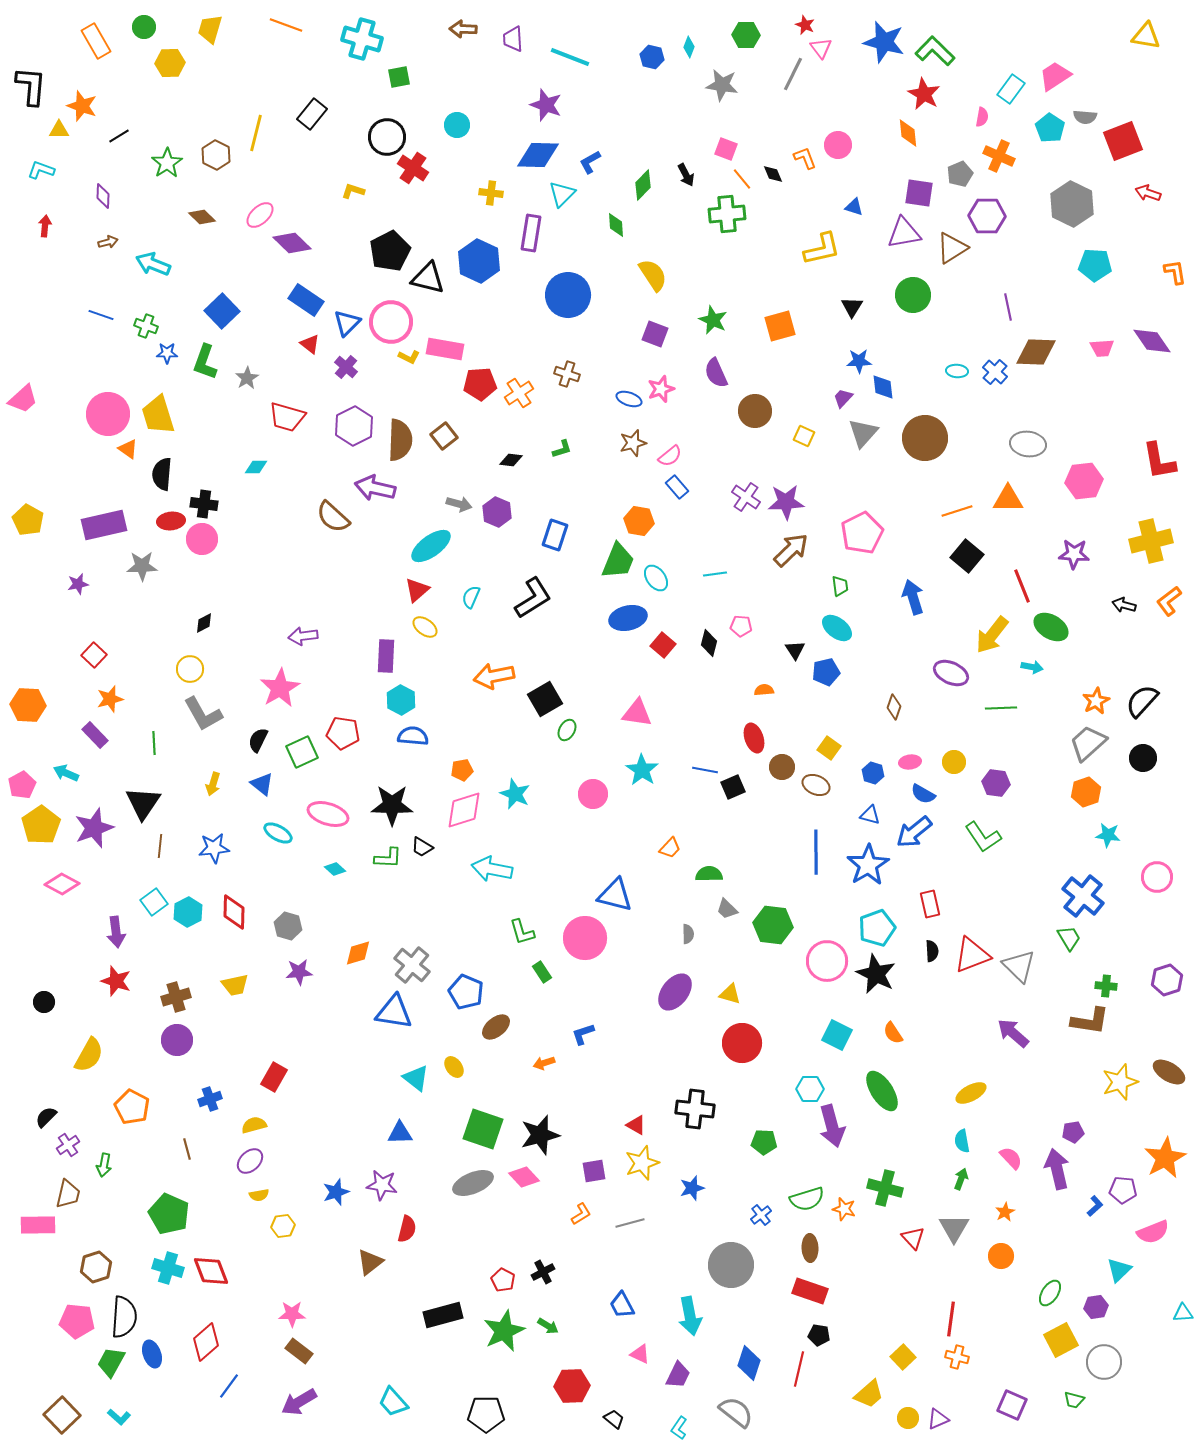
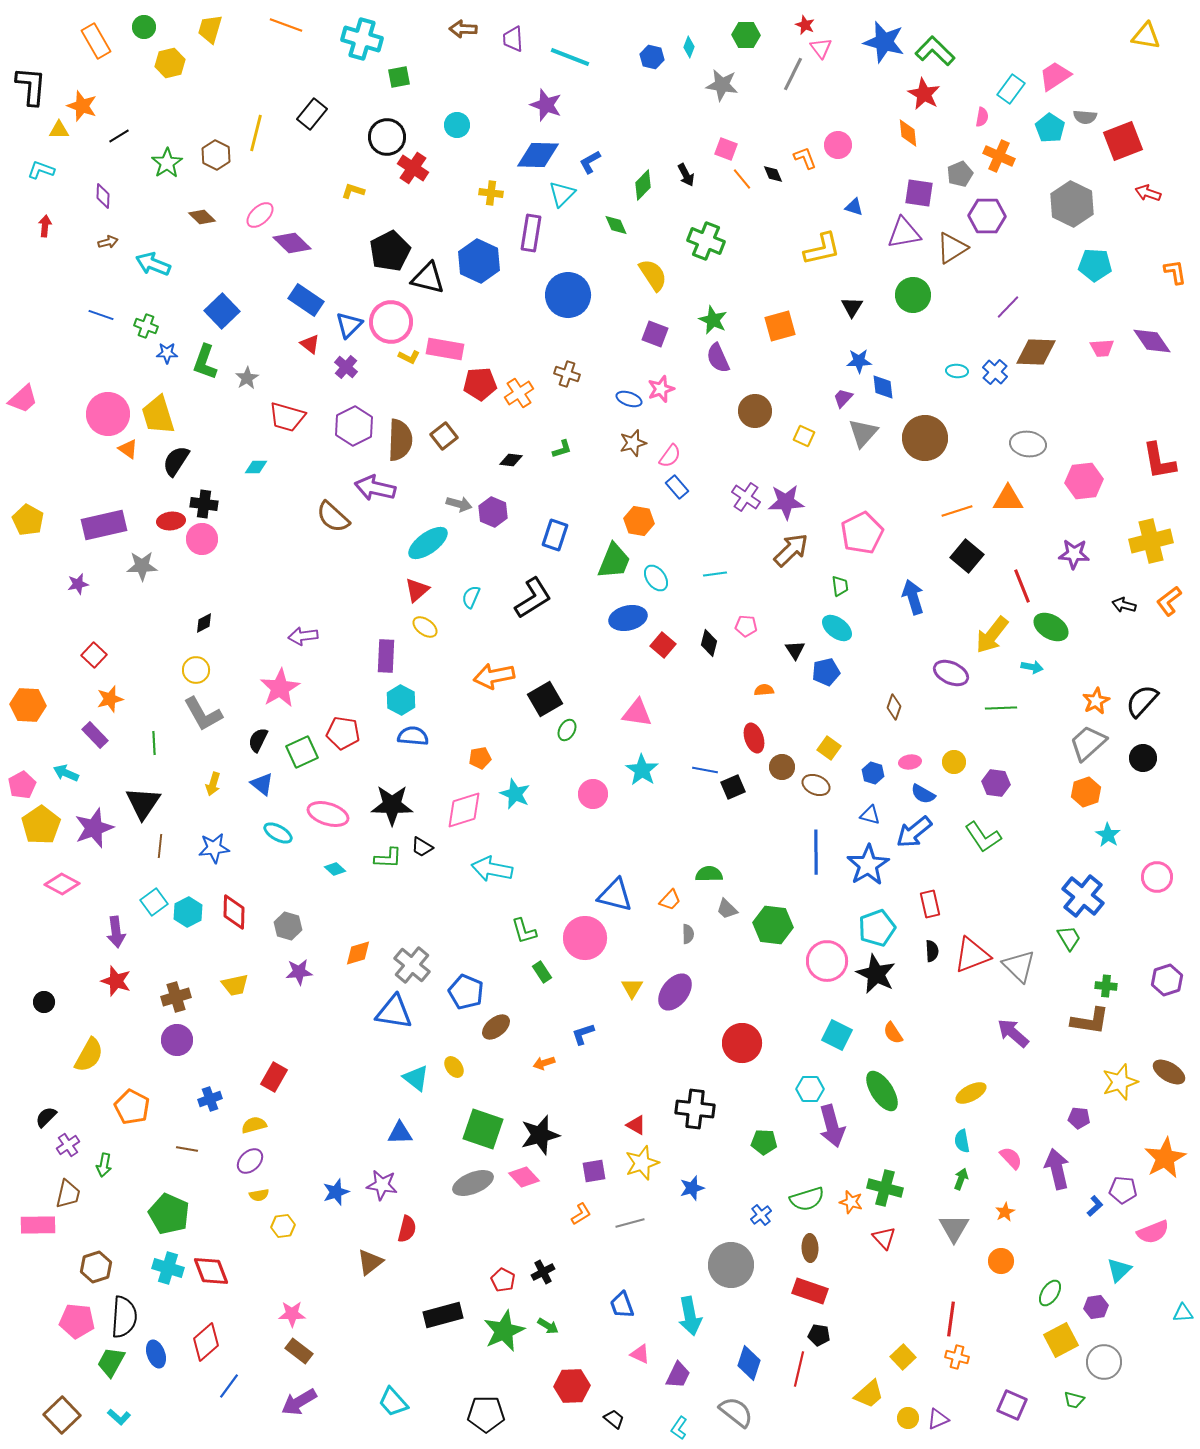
yellow hexagon at (170, 63): rotated 12 degrees counterclockwise
green cross at (727, 214): moved 21 px left, 27 px down; rotated 27 degrees clockwise
green diamond at (616, 225): rotated 20 degrees counterclockwise
purple line at (1008, 307): rotated 56 degrees clockwise
blue triangle at (347, 323): moved 2 px right, 2 px down
purple semicircle at (716, 373): moved 2 px right, 15 px up
pink semicircle at (670, 456): rotated 15 degrees counterclockwise
black semicircle at (162, 474): moved 14 px right, 13 px up; rotated 28 degrees clockwise
purple hexagon at (497, 512): moved 4 px left
cyan ellipse at (431, 546): moved 3 px left, 3 px up
green trapezoid at (618, 561): moved 4 px left
pink pentagon at (741, 626): moved 5 px right
yellow circle at (190, 669): moved 6 px right, 1 px down
orange pentagon at (462, 770): moved 18 px right, 12 px up
cyan star at (1108, 835): rotated 25 degrees clockwise
orange trapezoid at (670, 848): moved 52 px down
green L-shape at (522, 932): moved 2 px right, 1 px up
yellow triangle at (730, 994): moved 98 px left, 6 px up; rotated 45 degrees clockwise
purple pentagon at (1073, 1132): moved 6 px right, 14 px up; rotated 15 degrees clockwise
brown line at (187, 1149): rotated 65 degrees counterclockwise
orange star at (844, 1209): moved 7 px right, 7 px up
red triangle at (913, 1238): moved 29 px left
orange circle at (1001, 1256): moved 5 px down
blue trapezoid at (622, 1305): rotated 8 degrees clockwise
blue ellipse at (152, 1354): moved 4 px right
